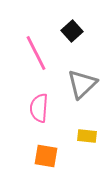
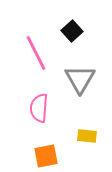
gray triangle: moved 2 px left, 5 px up; rotated 16 degrees counterclockwise
orange square: rotated 20 degrees counterclockwise
